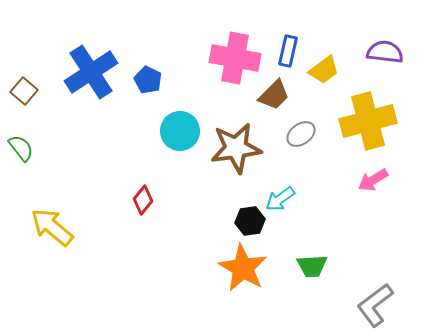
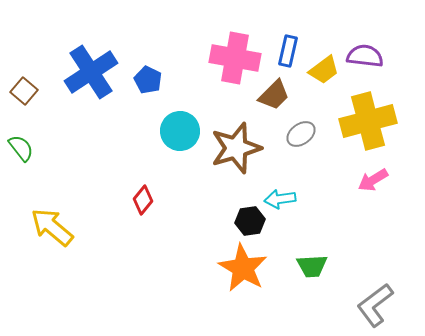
purple semicircle: moved 20 px left, 4 px down
brown star: rotated 9 degrees counterclockwise
cyan arrow: rotated 28 degrees clockwise
